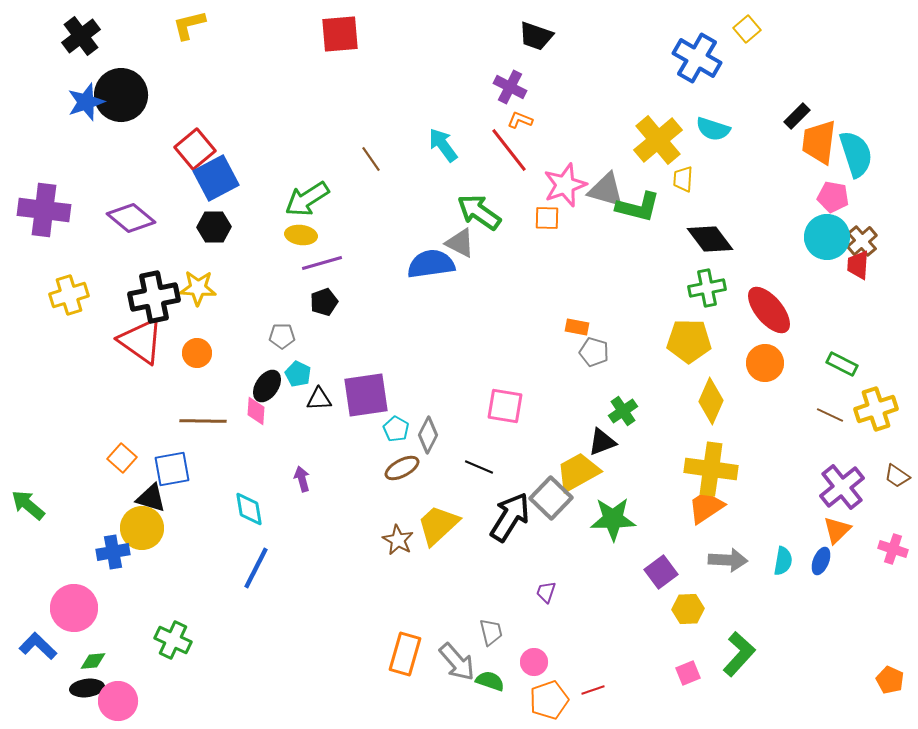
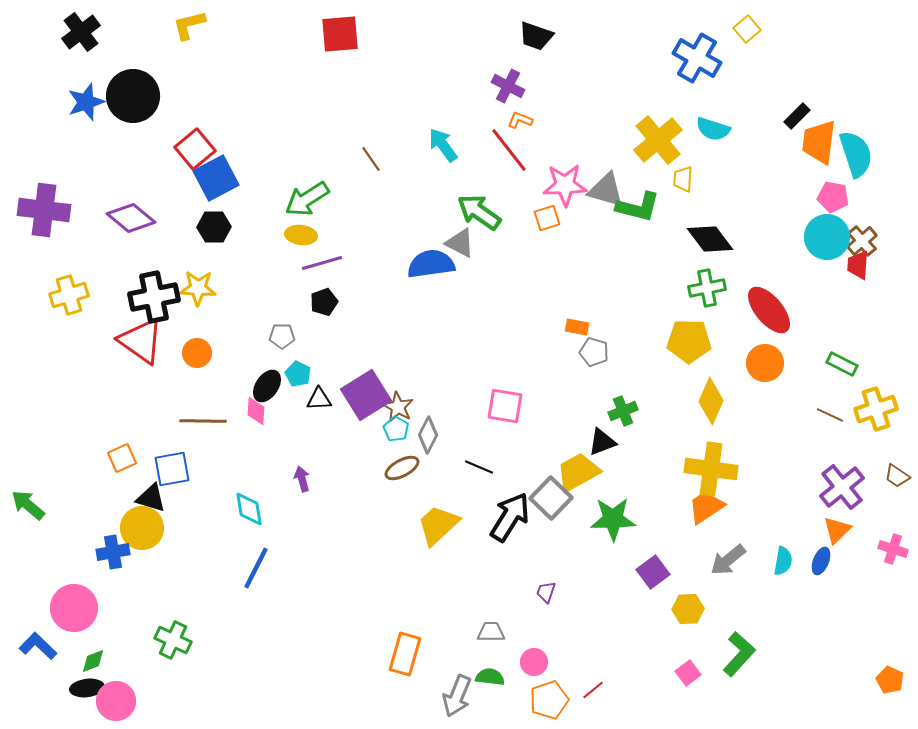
black cross at (81, 36): moved 4 px up
purple cross at (510, 87): moved 2 px left, 1 px up
black circle at (121, 95): moved 12 px right, 1 px down
pink star at (565, 185): rotated 18 degrees clockwise
orange square at (547, 218): rotated 20 degrees counterclockwise
purple square at (366, 395): rotated 24 degrees counterclockwise
green cross at (623, 411): rotated 12 degrees clockwise
orange square at (122, 458): rotated 24 degrees clockwise
brown star at (398, 540): moved 133 px up
gray arrow at (728, 560): rotated 138 degrees clockwise
purple square at (661, 572): moved 8 px left
gray trapezoid at (491, 632): rotated 76 degrees counterclockwise
green diamond at (93, 661): rotated 16 degrees counterclockwise
gray arrow at (457, 662): moved 34 px down; rotated 63 degrees clockwise
pink square at (688, 673): rotated 15 degrees counterclockwise
green semicircle at (490, 681): moved 4 px up; rotated 12 degrees counterclockwise
red line at (593, 690): rotated 20 degrees counterclockwise
pink circle at (118, 701): moved 2 px left
